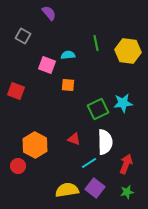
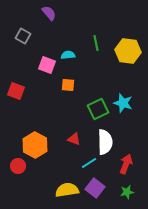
cyan star: rotated 24 degrees clockwise
